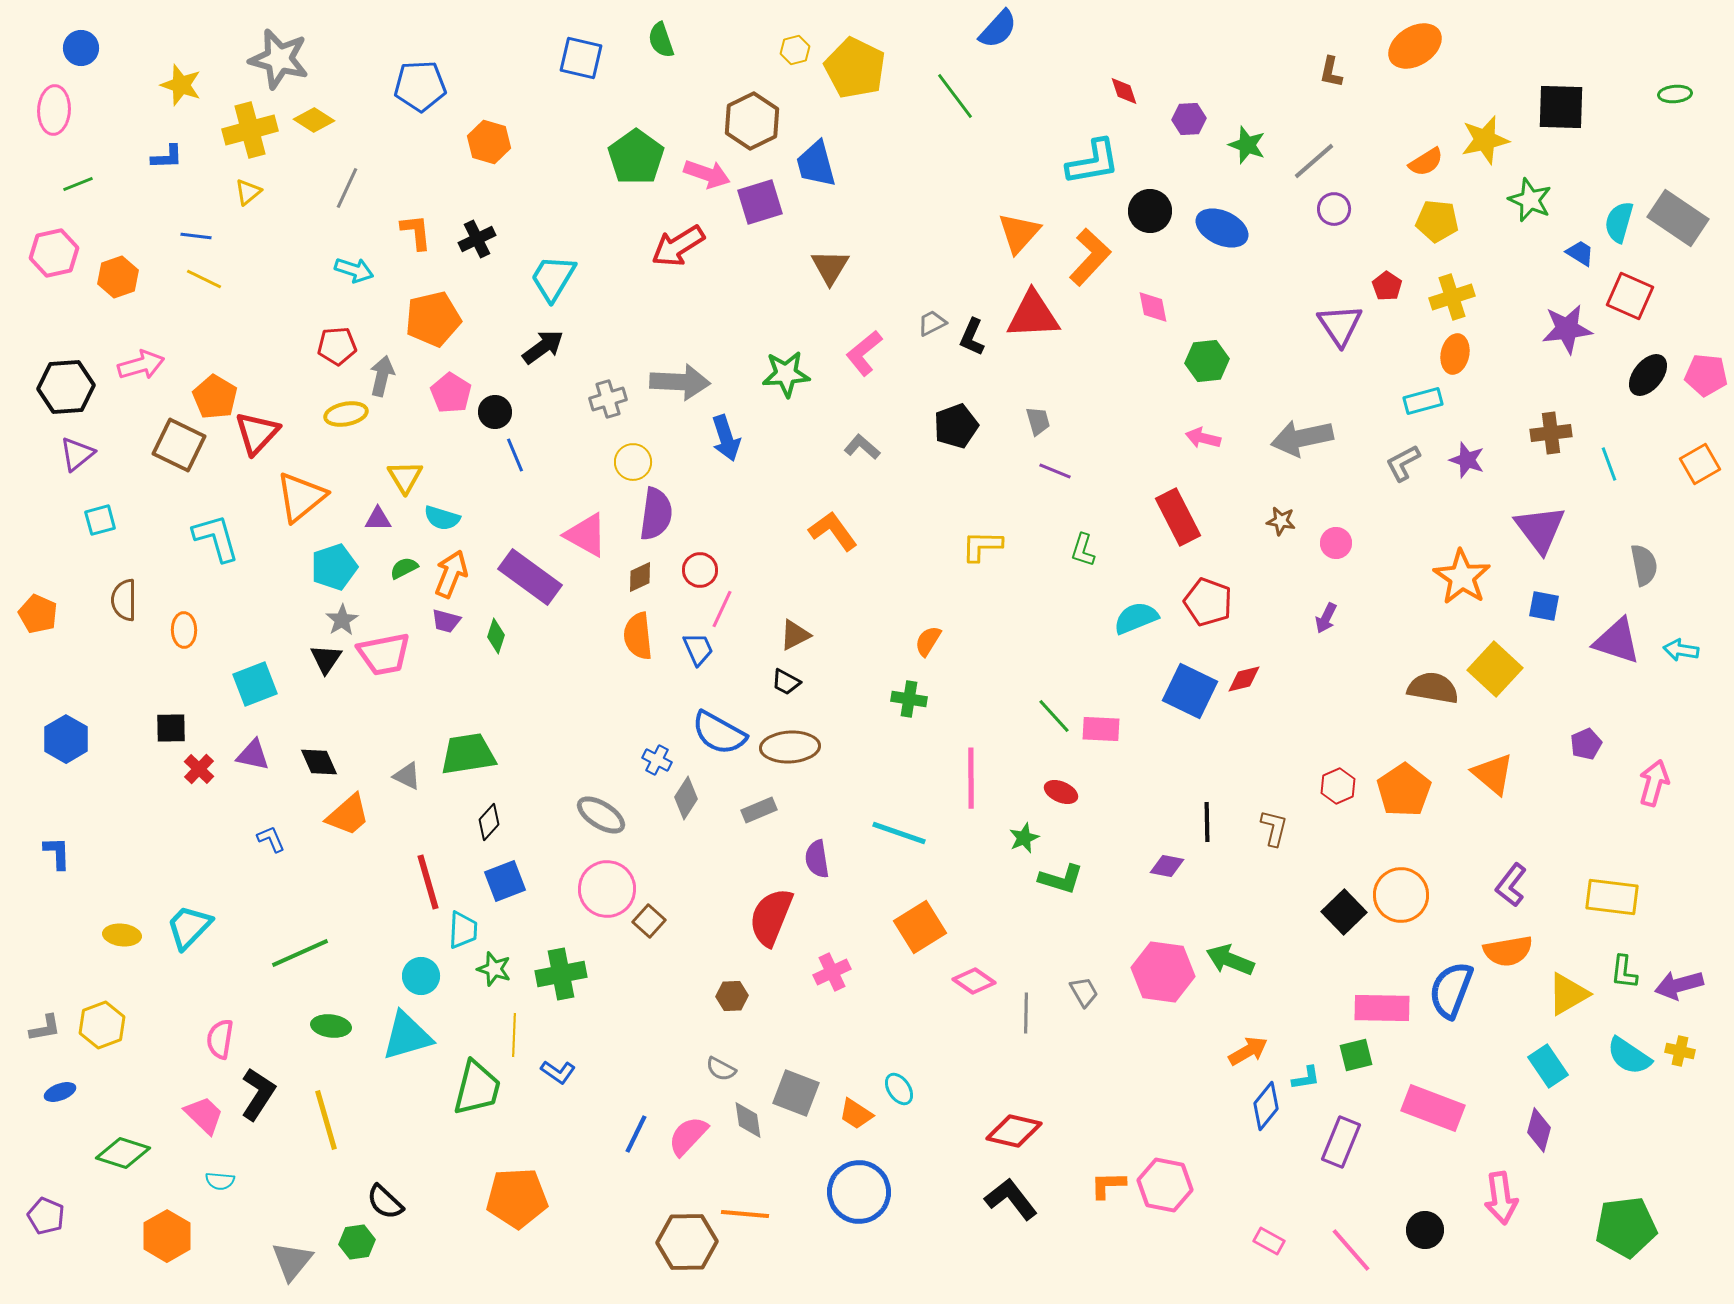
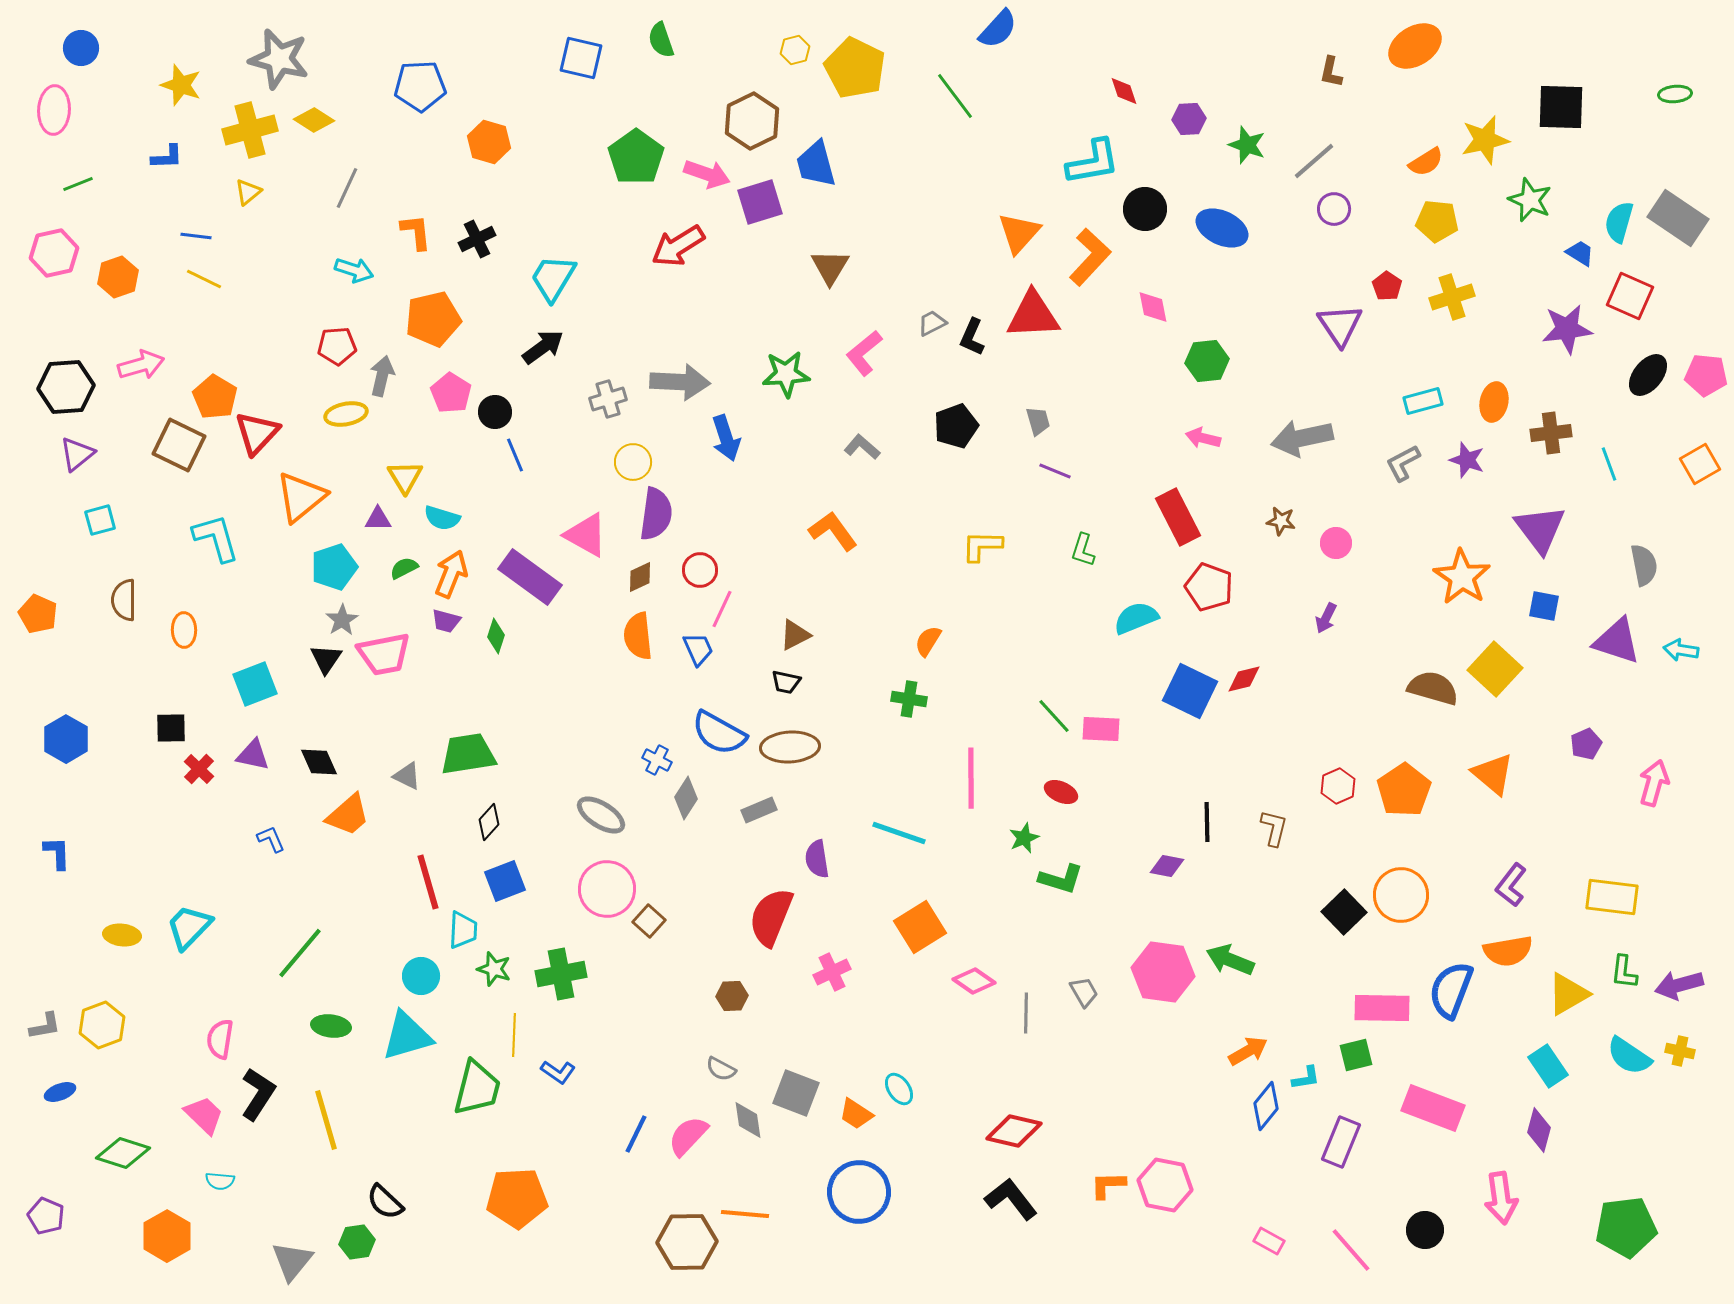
black circle at (1150, 211): moved 5 px left, 2 px up
orange ellipse at (1455, 354): moved 39 px right, 48 px down
red pentagon at (1208, 602): moved 1 px right, 15 px up
black trapezoid at (786, 682): rotated 16 degrees counterclockwise
brown semicircle at (1433, 688): rotated 6 degrees clockwise
green line at (300, 953): rotated 26 degrees counterclockwise
gray L-shape at (45, 1028): moved 2 px up
